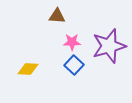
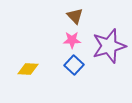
brown triangle: moved 18 px right; rotated 42 degrees clockwise
pink star: moved 2 px up
